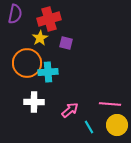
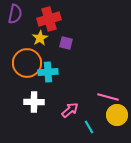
pink line: moved 2 px left, 7 px up; rotated 10 degrees clockwise
yellow circle: moved 10 px up
